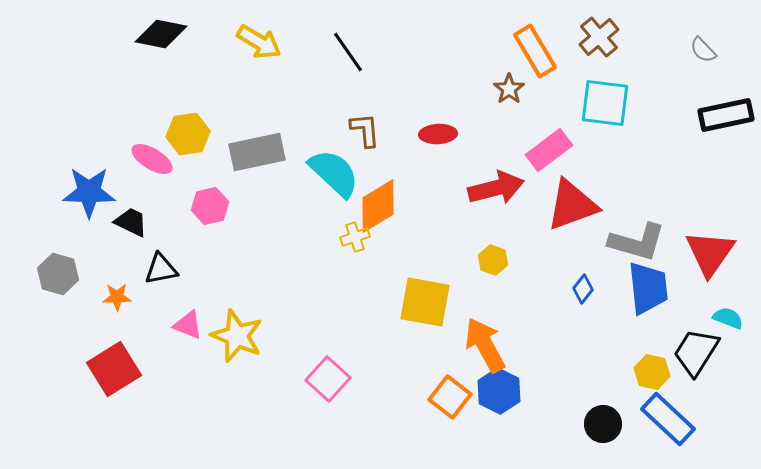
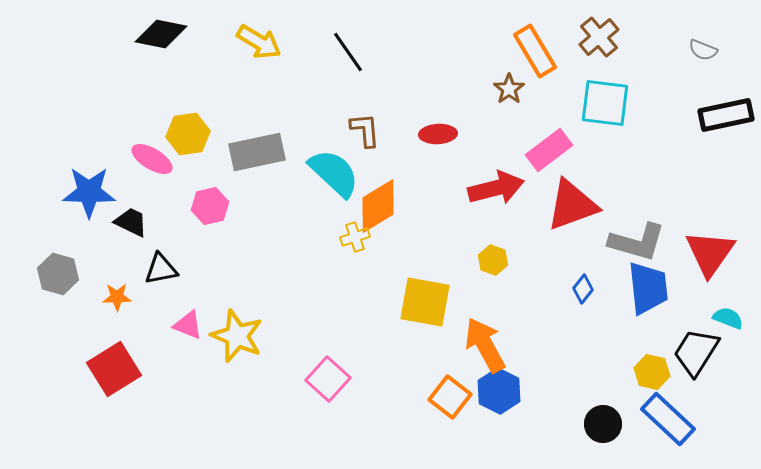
gray semicircle at (703, 50): rotated 24 degrees counterclockwise
